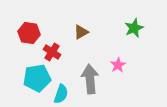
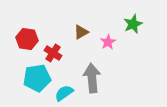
green star: moved 1 px left, 4 px up
red hexagon: moved 2 px left, 6 px down
red cross: moved 1 px right, 1 px down
pink star: moved 10 px left, 23 px up
gray arrow: moved 2 px right, 1 px up
cyan semicircle: moved 3 px right, 1 px up; rotated 144 degrees counterclockwise
